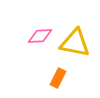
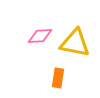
orange rectangle: rotated 18 degrees counterclockwise
